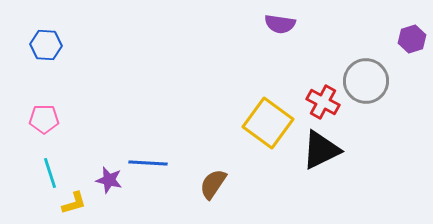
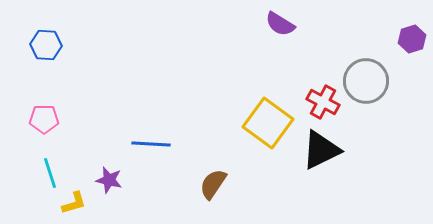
purple semicircle: rotated 24 degrees clockwise
blue line: moved 3 px right, 19 px up
